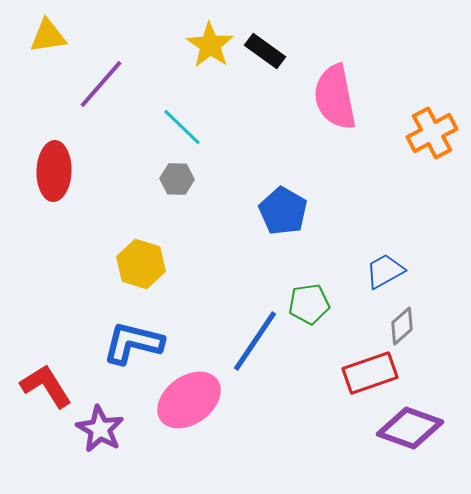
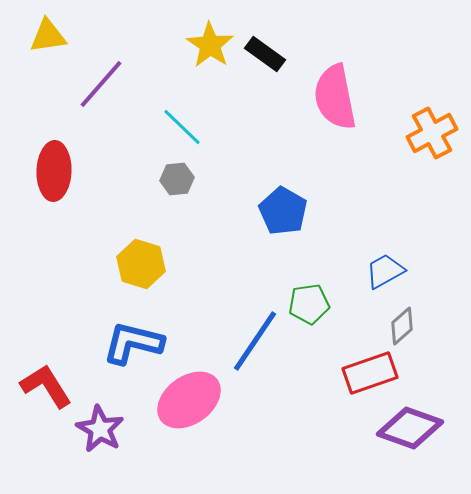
black rectangle: moved 3 px down
gray hexagon: rotated 8 degrees counterclockwise
